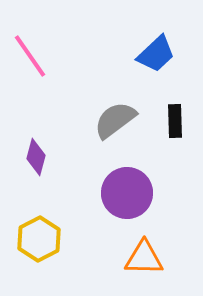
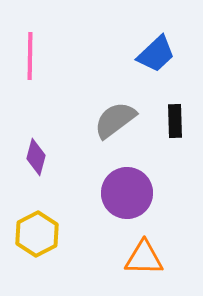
pink line: rotated 36 degrees clockwise
yellow hexagon: moved 2 px left, 5 px up
